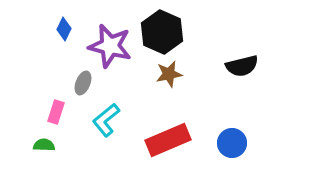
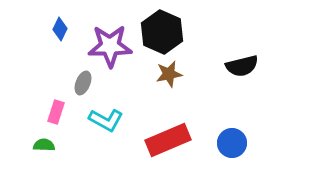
blue diamond: moved 4 px left
purple star: rotated 15 degrees counterclockwise
cyan L-shape: rotated 112 degrees counterclockwise
